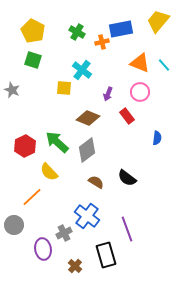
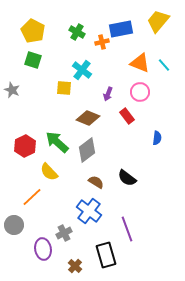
blue cross: moved 2 px right, 5 px up
